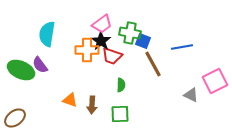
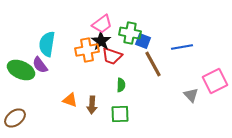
cyan semicircle: moved 10 px down
orange cross: rotated 10 degrees counterclockwise
gray triangle: rotated 21 degrees clockwise
